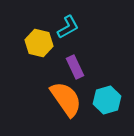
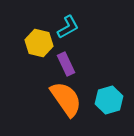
purple rectangle: moved 9 px left, 3 px up
cyan hexagon: moved 2 px right
